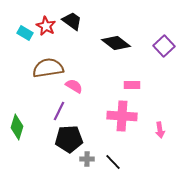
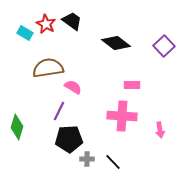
red star: moved 2 px up
pink semicircle: moved 1 px left, 1 px down
